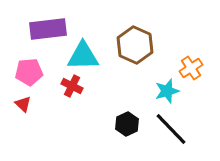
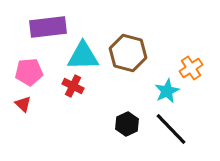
purple rectangle: moved 2 px up
brown hexagon: moved 7 px left, 8 px down; rotated 9 degrees counterclockwise
red cross: moved 1 px right
cyan star: rotated 10 degrees counterclockwise
